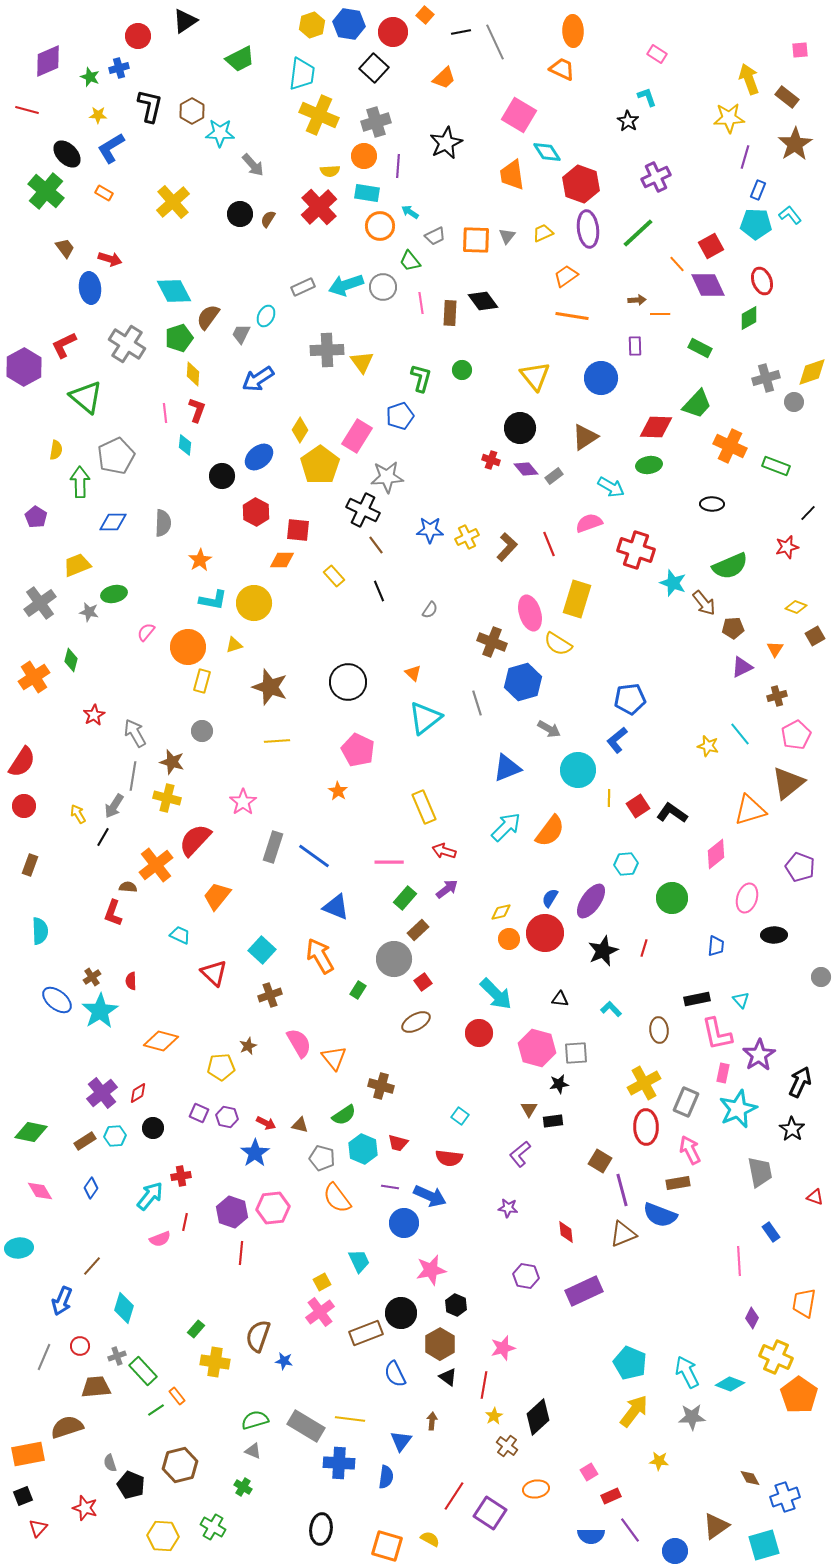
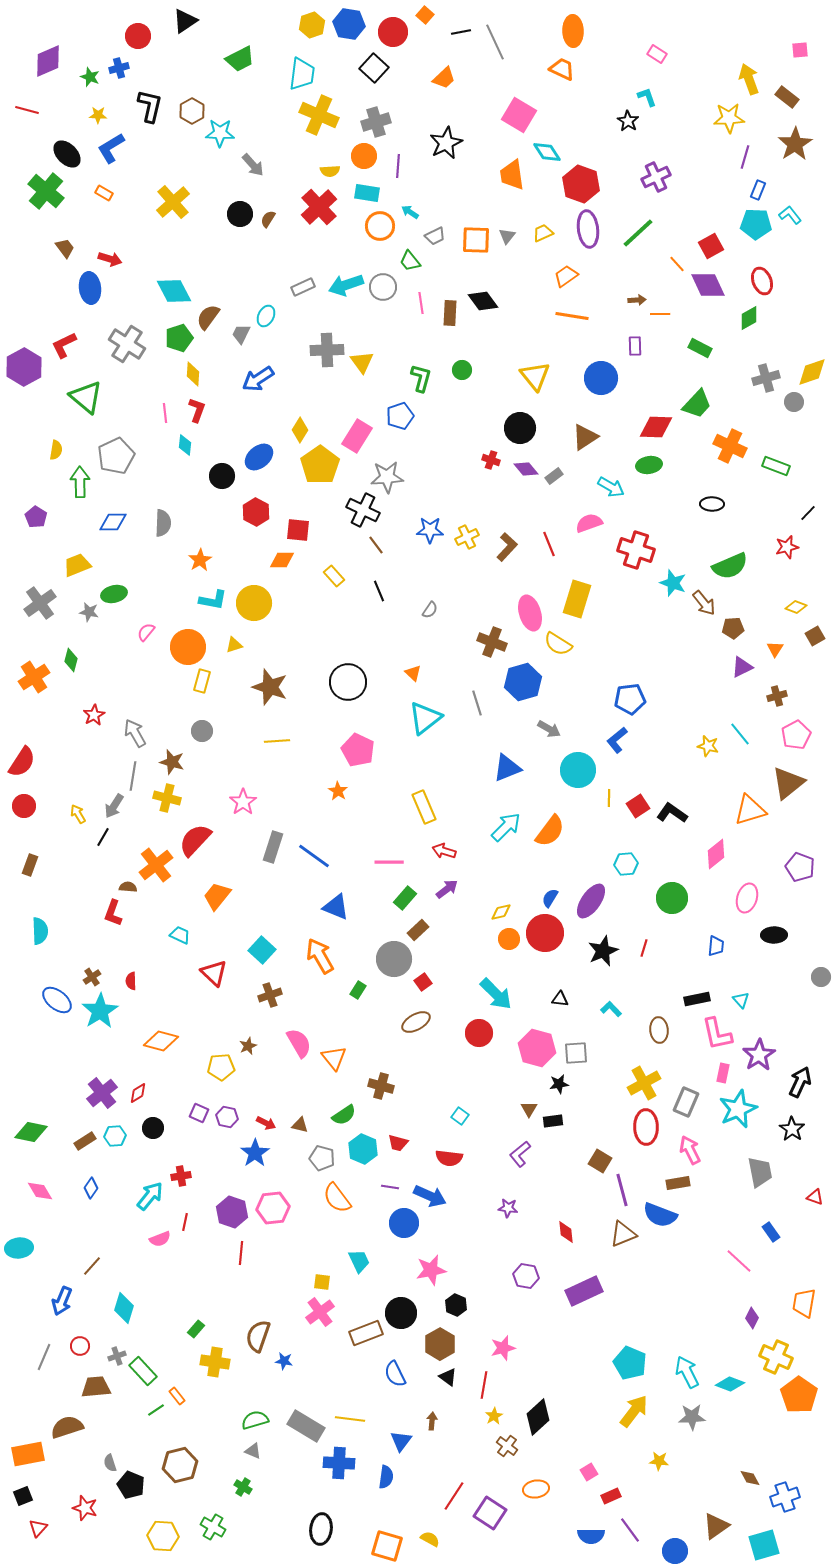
pink line at (739, 1261): rotated 44 degrees counterclockwise
yellow square at (322, 1282): rotated 36 degrees clockwise
